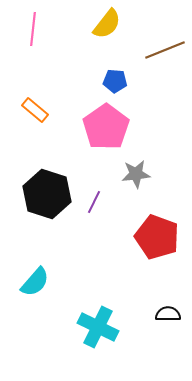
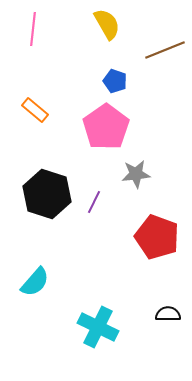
yellow semicircle: rotated 68 degrees counterclockwise
blue pentagon: rotated 15 degrees clockwise
